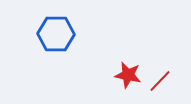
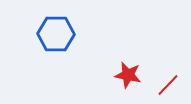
red line: moved 8 px right, 4 px down
